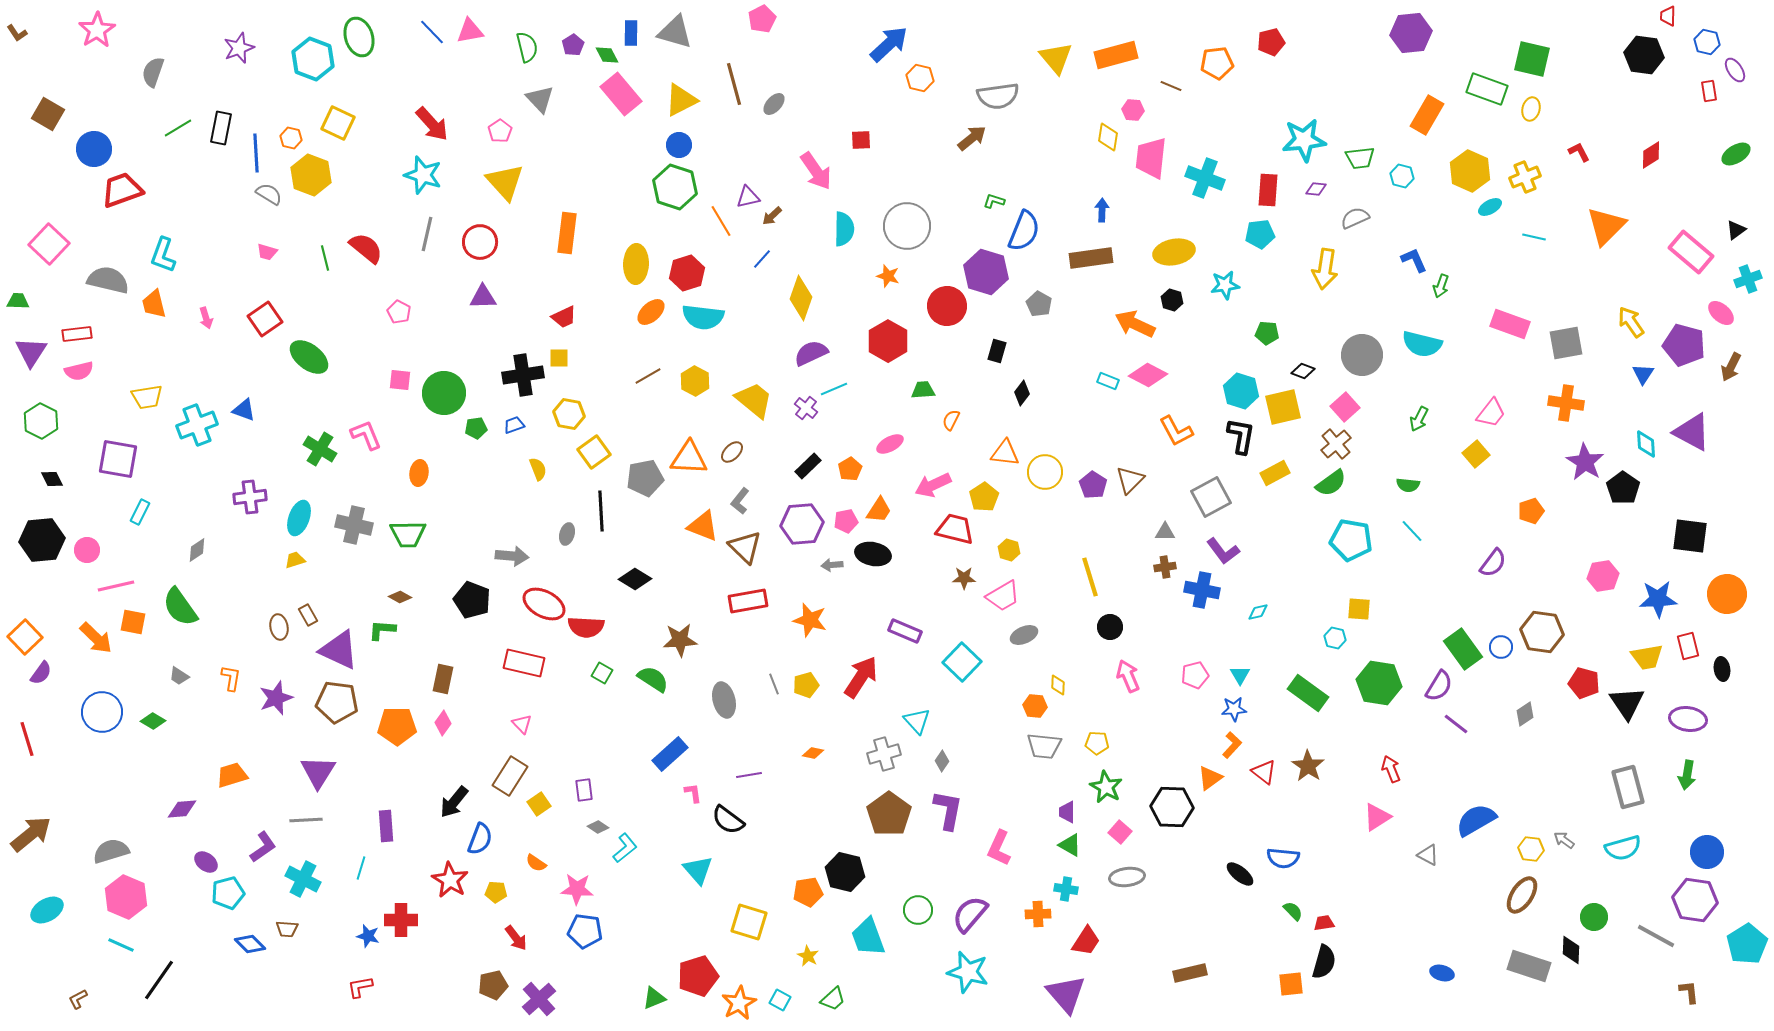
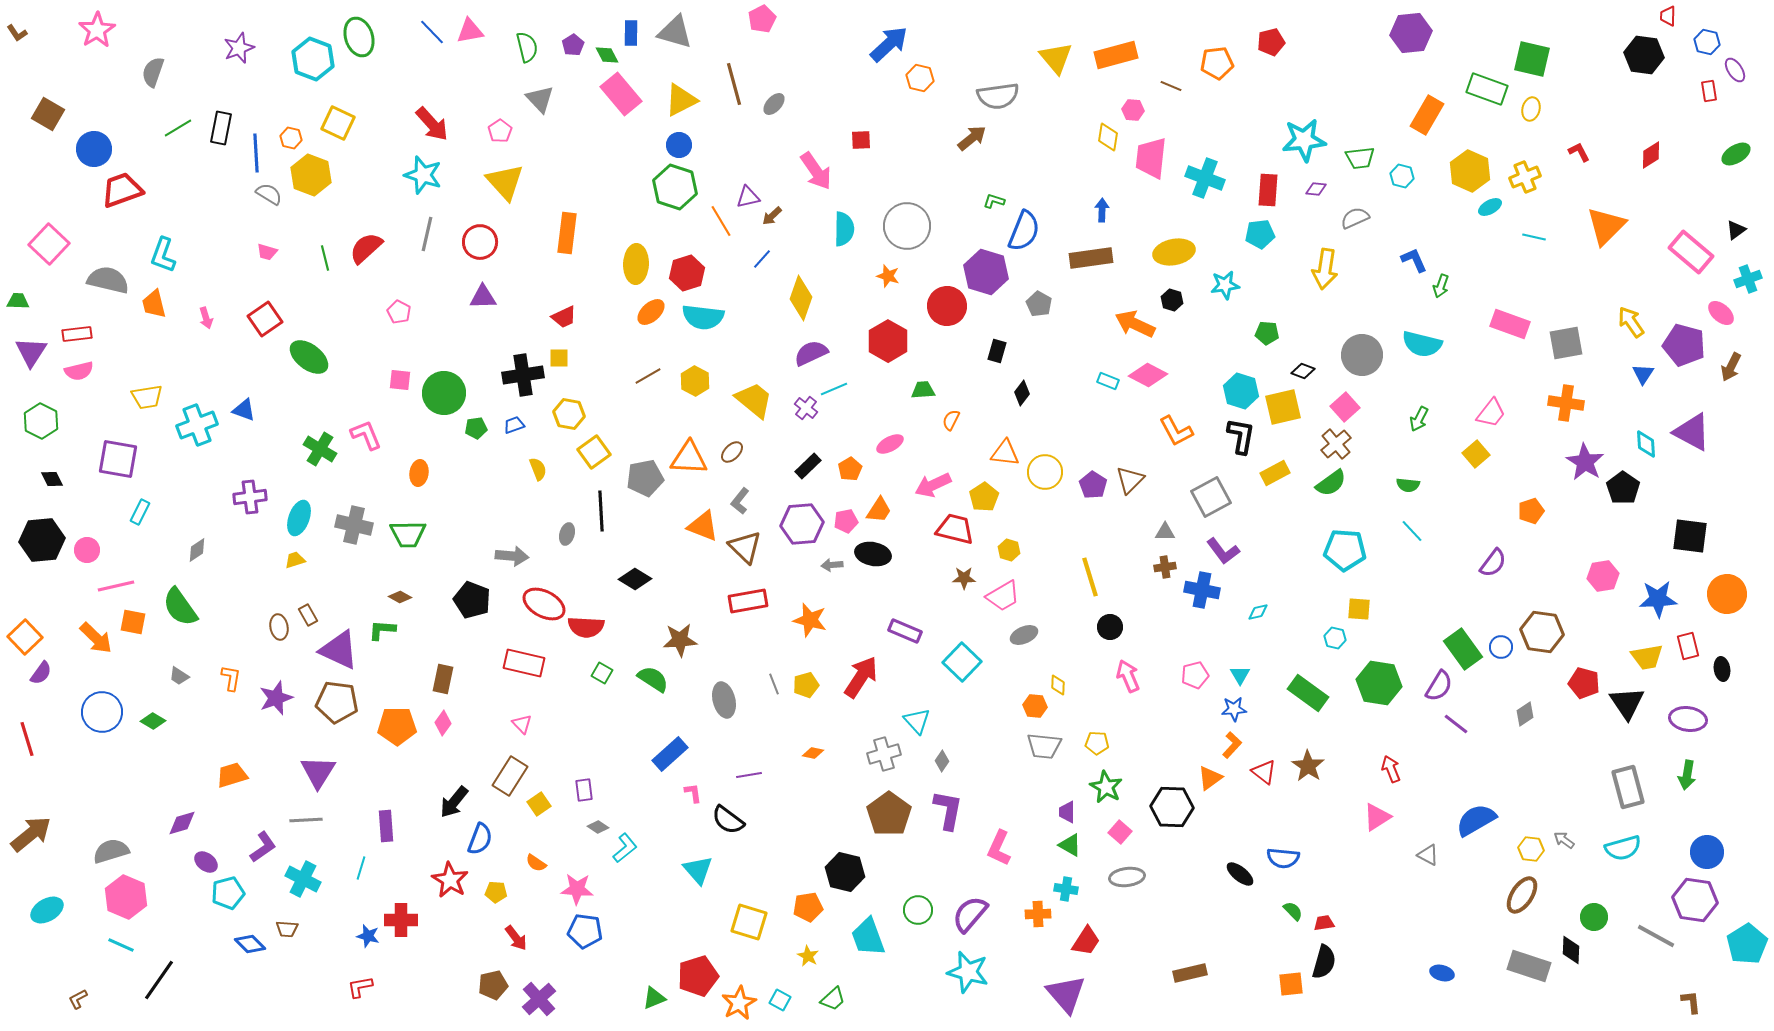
red semicircle at (366, 248): rotated 81 degrees counterclockwise
cyan pentagon at (1351, 540): moved 6 px left, 10 px down; rotated 6 degrees counterclockwise
purple diamond at (182, 809): moved 14 px down; rotated 12 degrees counterclockwise
orange pentagon at (808, 892): moved 15 px down
brown L-shape at (1689, 992): moved 2 px right, 10 px down
